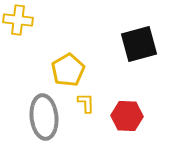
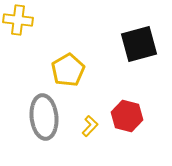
yellow L-shape: moved 4 px right, 23 px down; rotated 45 degrees clockwise
red hexagon: rotated 12 degrees clockwise
